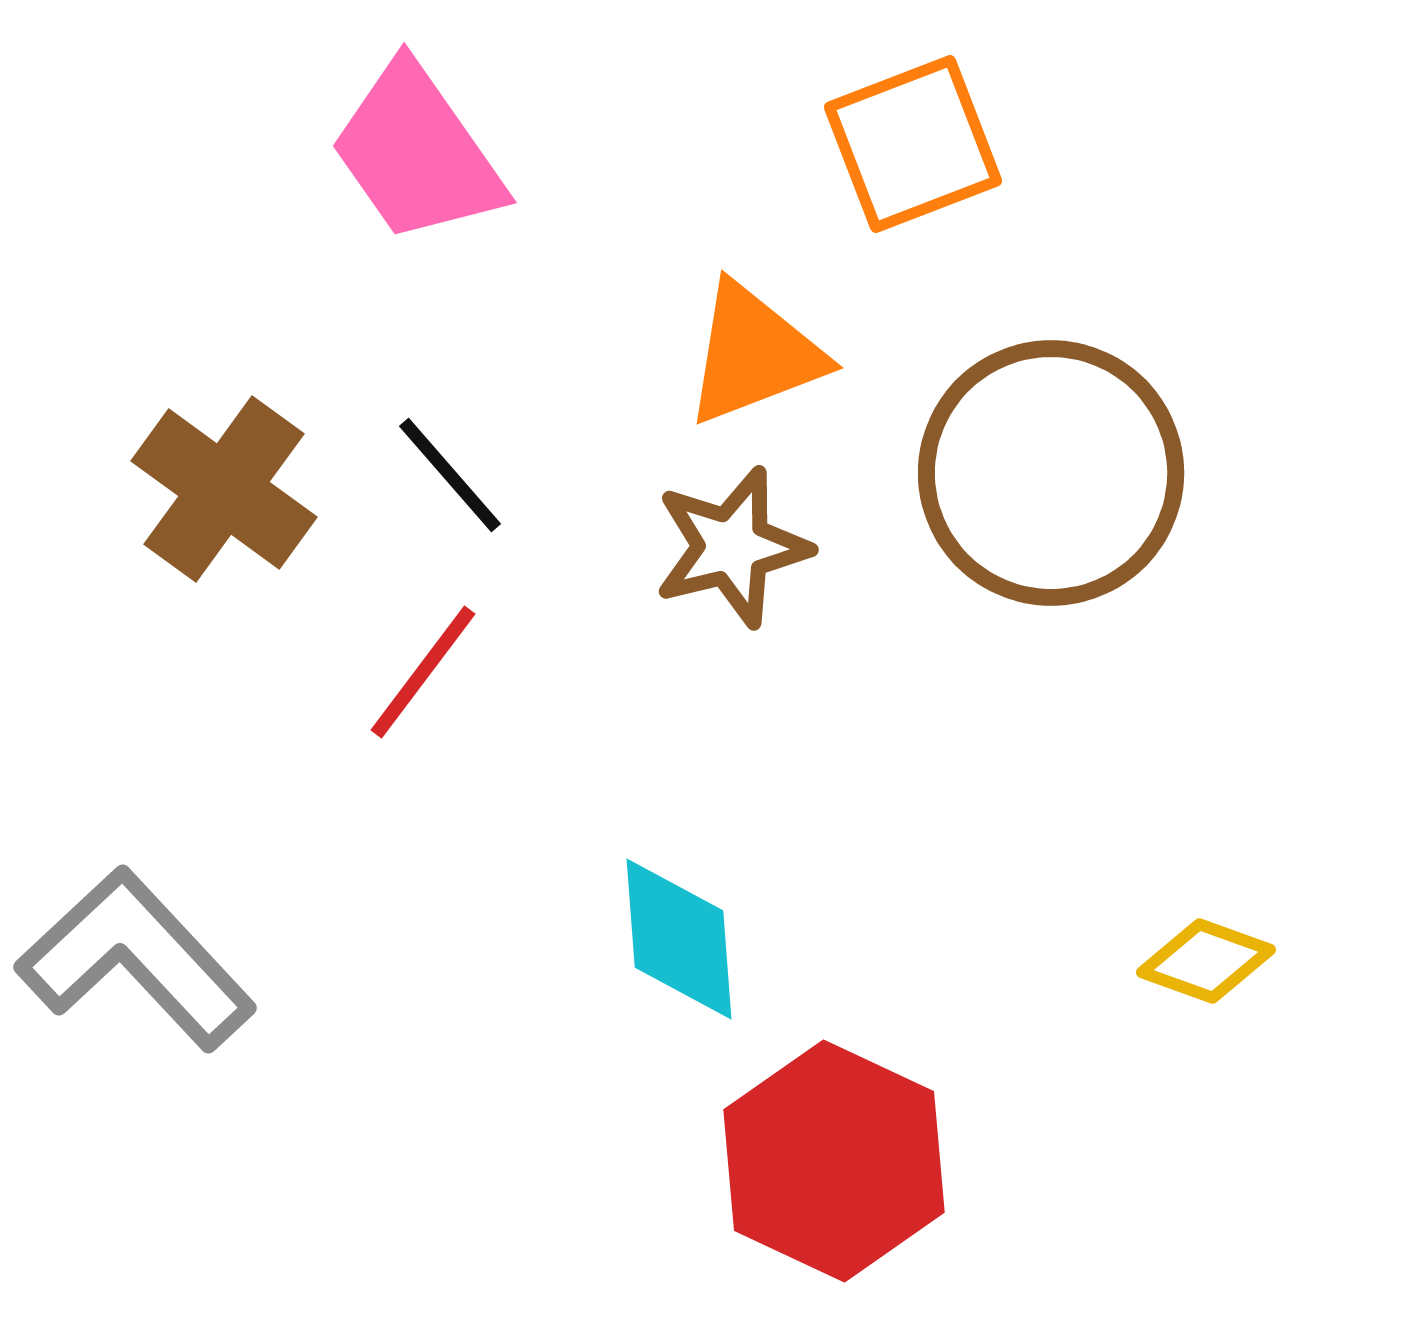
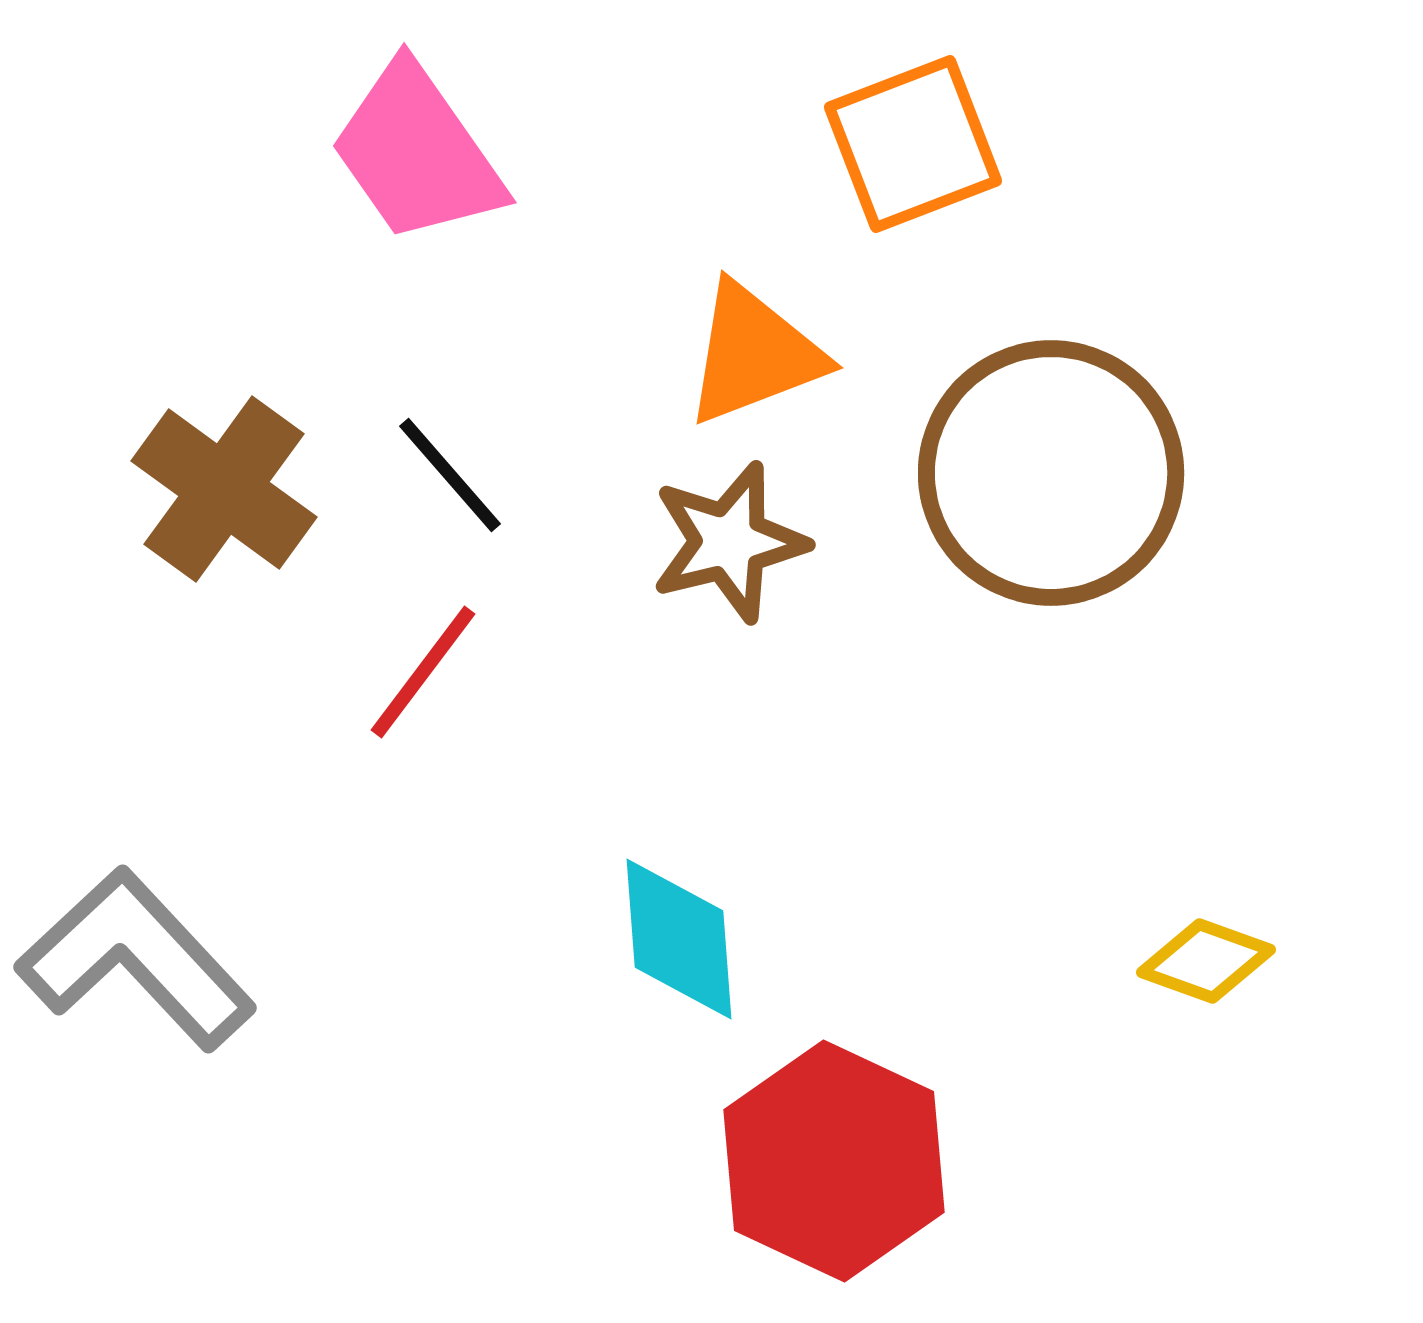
brown star: moved 3 px left, 5 px up
